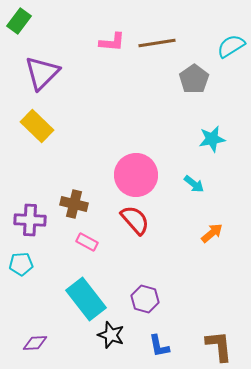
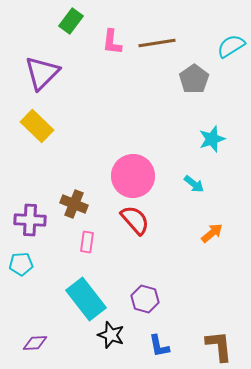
green rectangle: moved 52 px right
pink L-shape: rotated 92 degrees clockwise
cyan star: rotated 8 degrees counterclockwise
pink circle: moved 3 px left, 1 px down
brown cross: rotated 8 degrees clockwise
pink rectangle: rotated 70 degrees clockwise
